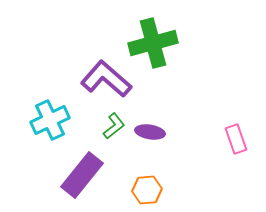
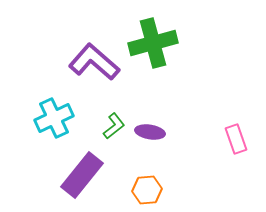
purple L-shape: moved 12 px left, 17 px up
cyan cross: moved 4 px right, 2 px up
